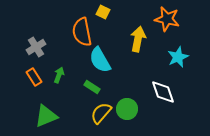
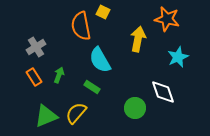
orange semicircle: moved 1 px left, 6 px up
green circle: moved 8 px right, 1 px up
yellow semicircle: moved 25 px left
